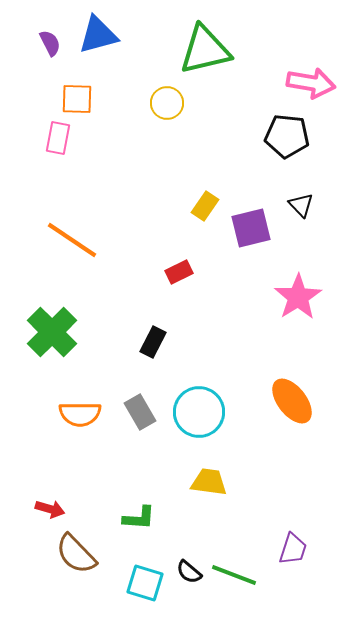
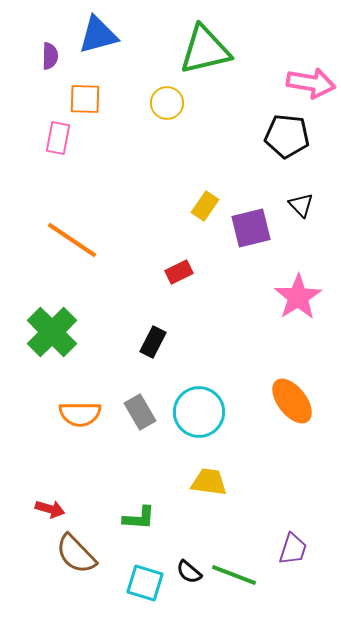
purple semicircle: moved 13 px down; rotated 28 degrees clockwise
orange square: moved 8 px right
